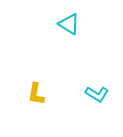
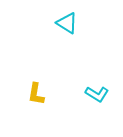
cyan triangle: moved 2 px left, 1 px up
